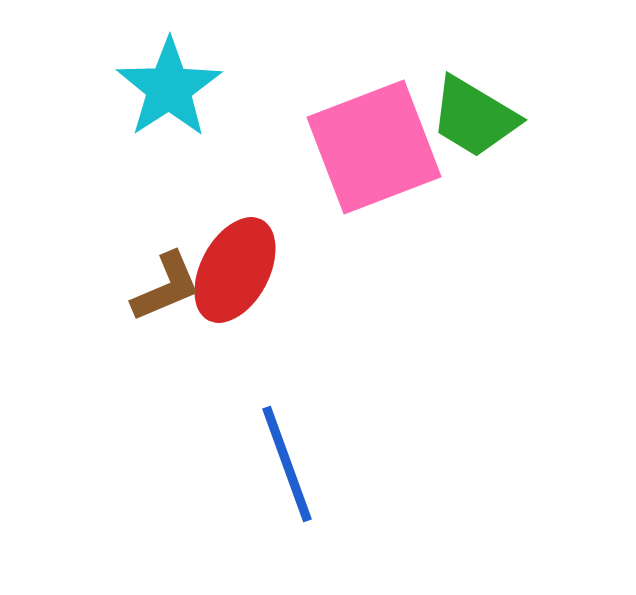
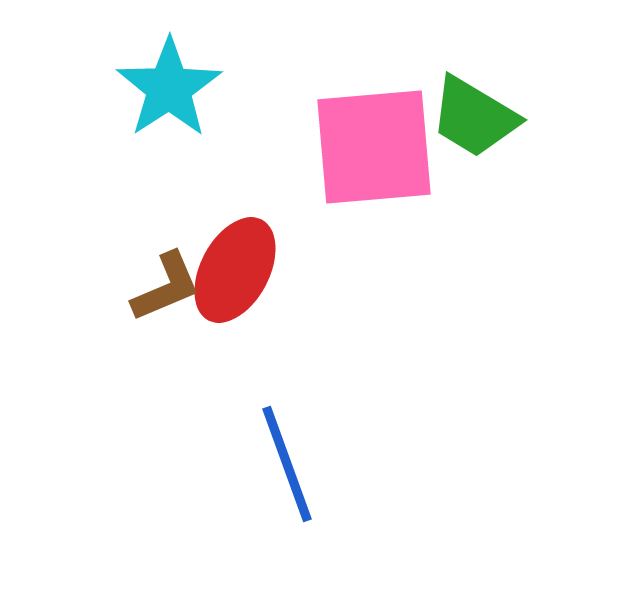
pink square: rotated 16 degrees clockwise
